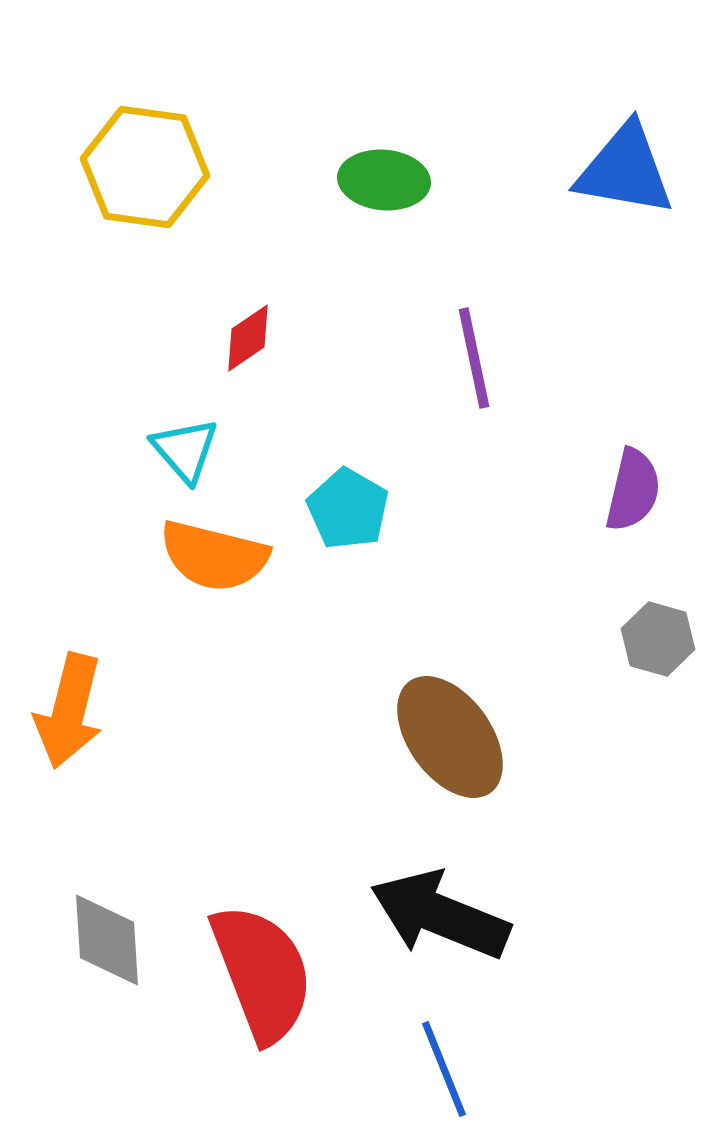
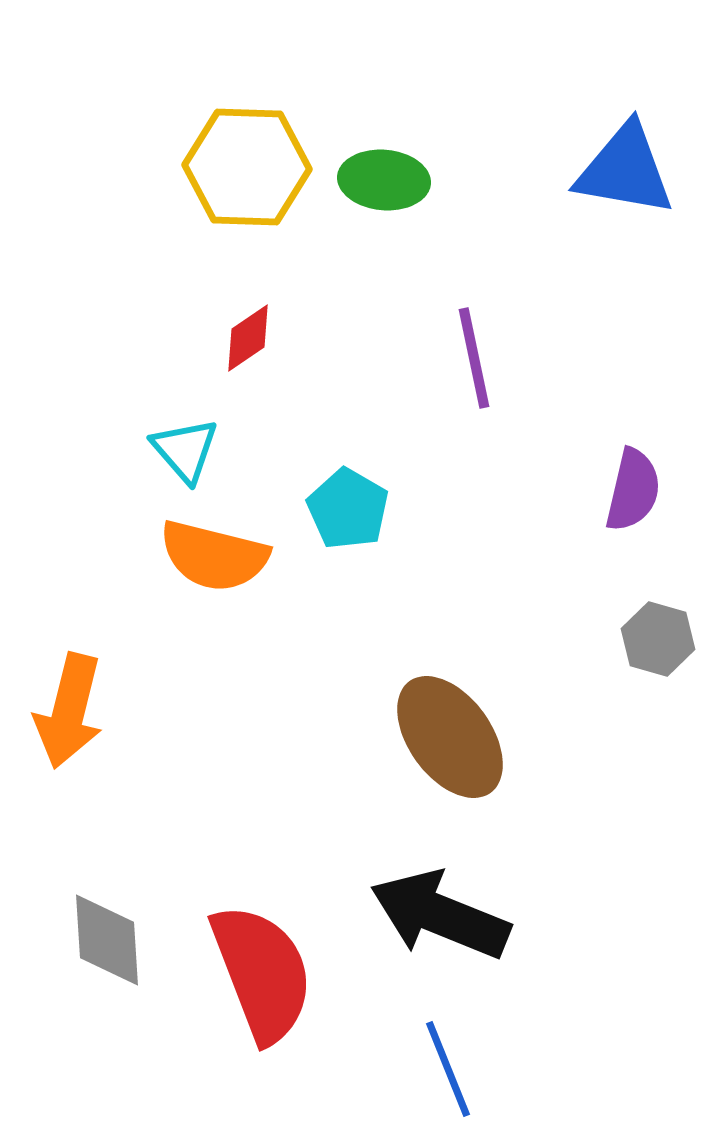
yellow hexagon: moved 102 px right; rotated 6 degrees counterclockwise
blue line: moved 4 px right
